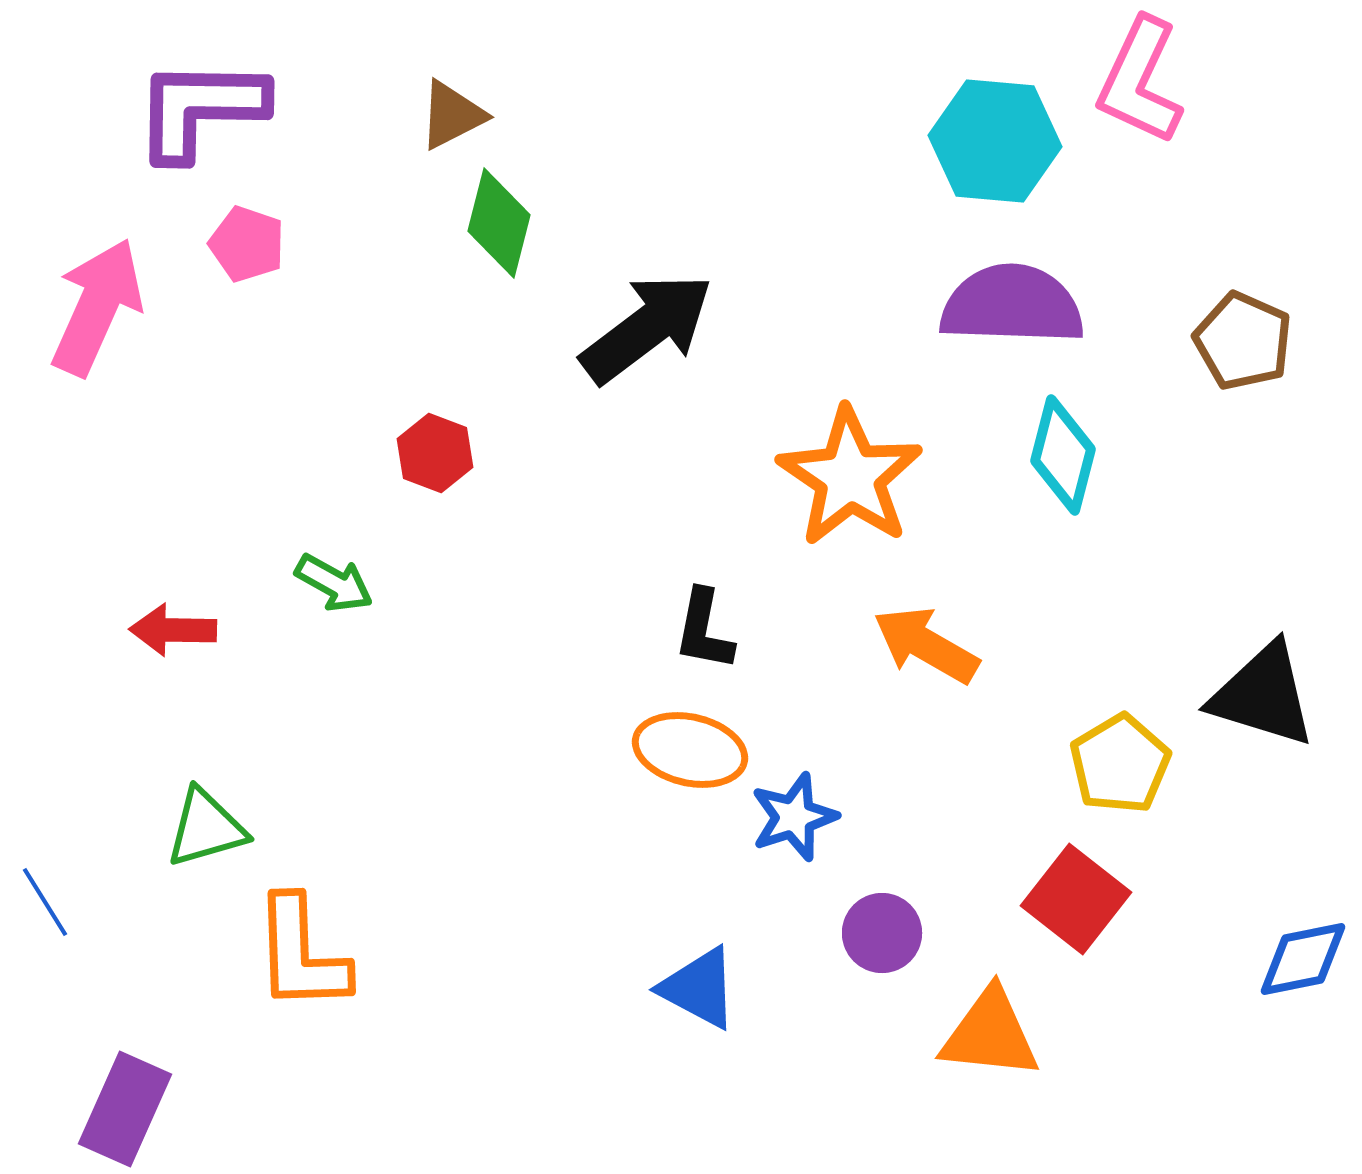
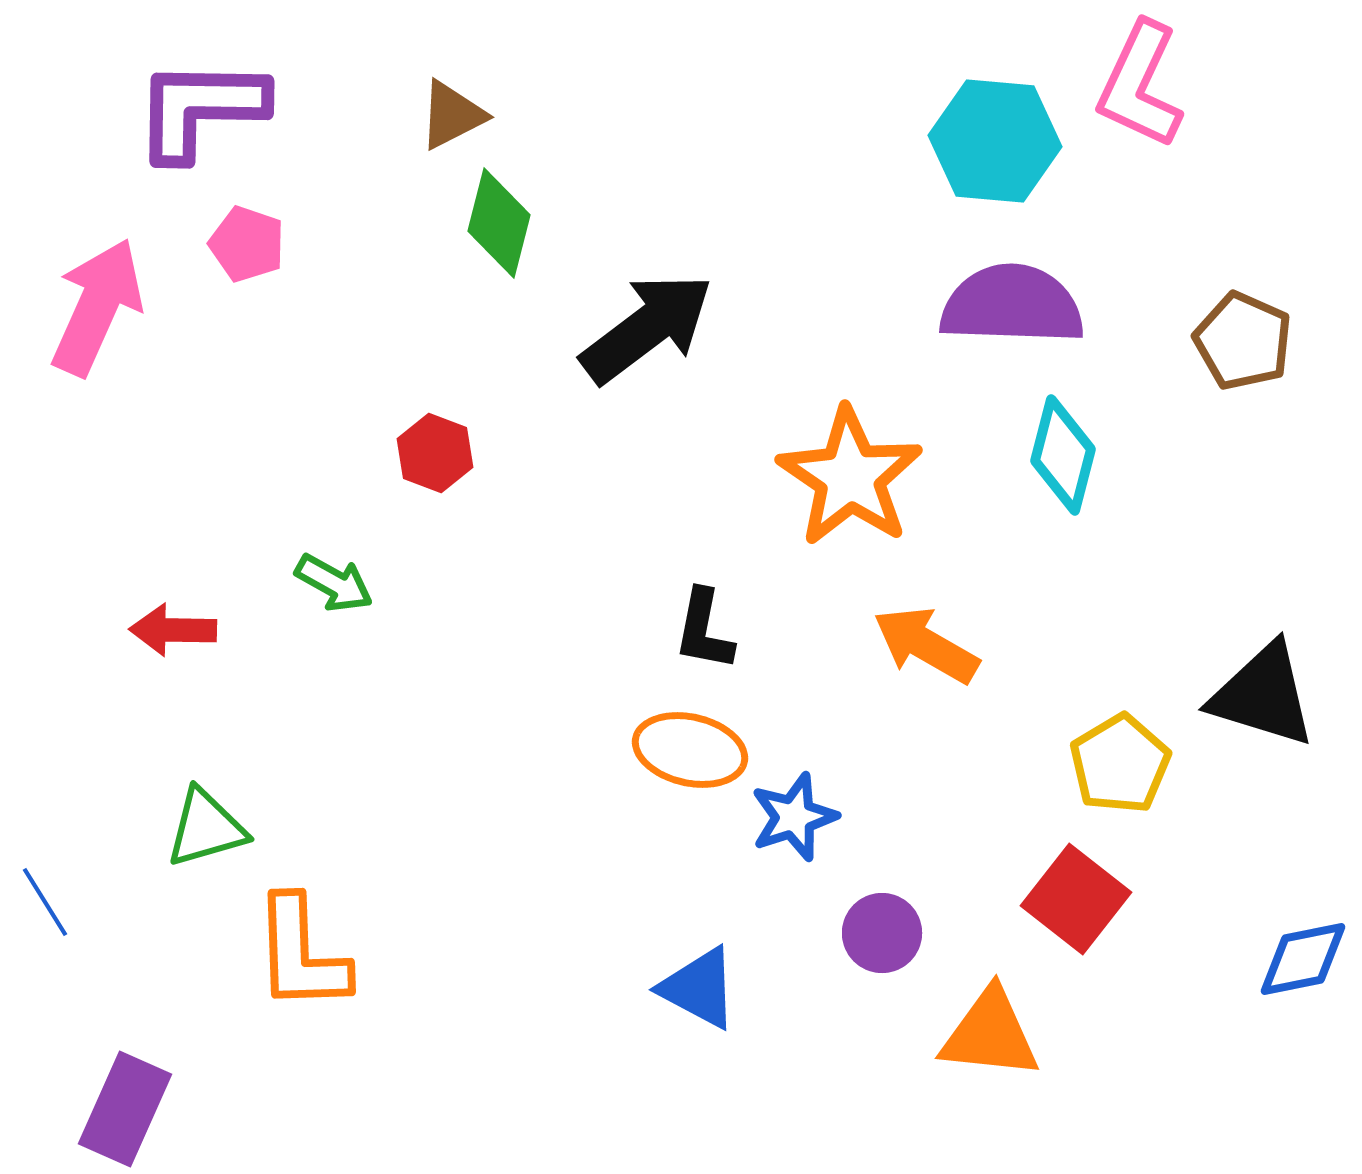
pink L-shape: moved 4 px down
